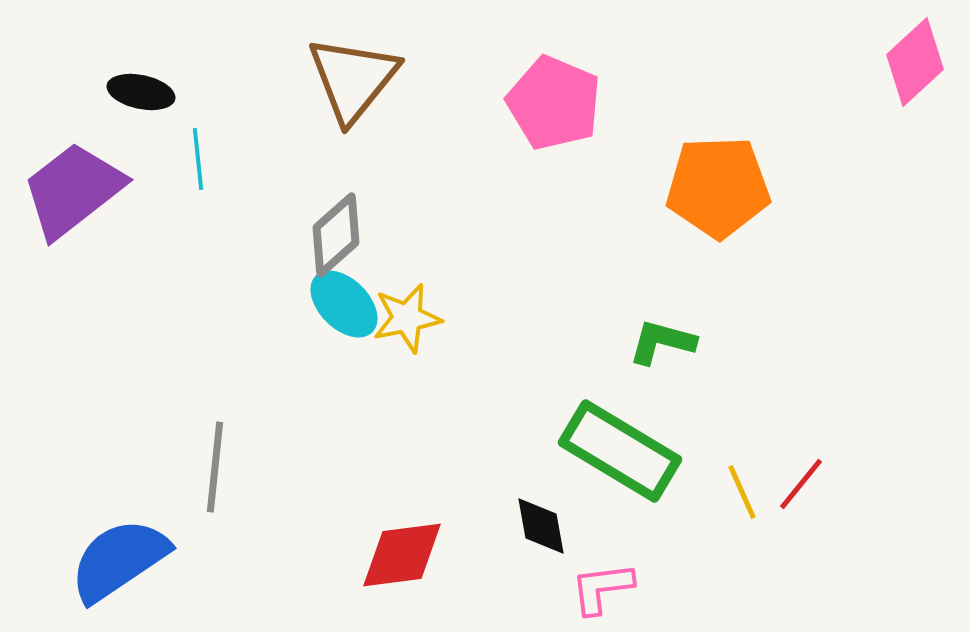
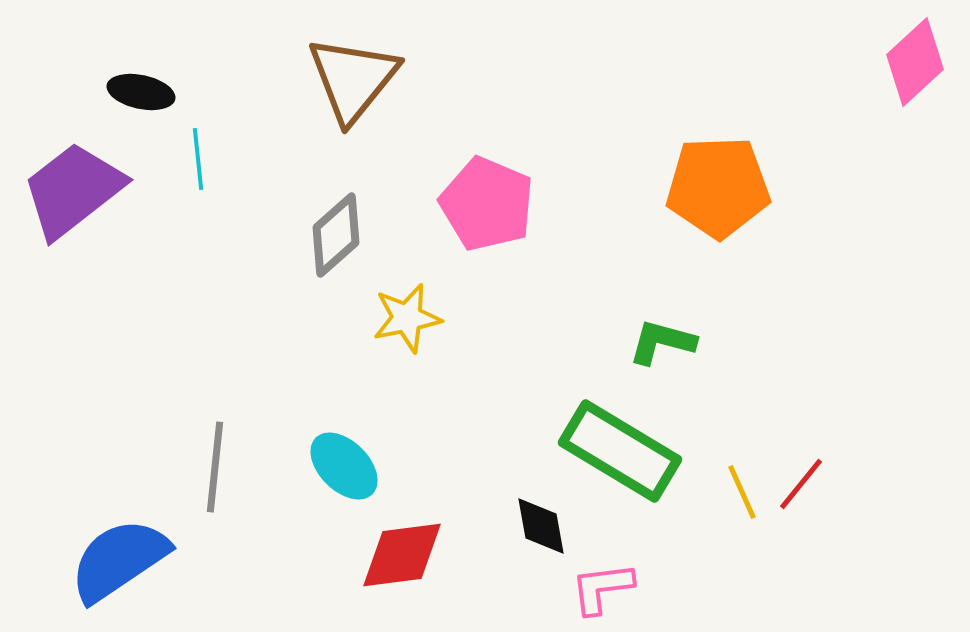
pink pentagon: moved 67 px left, 101 px down
cyan ellipse: moved 162 px down
